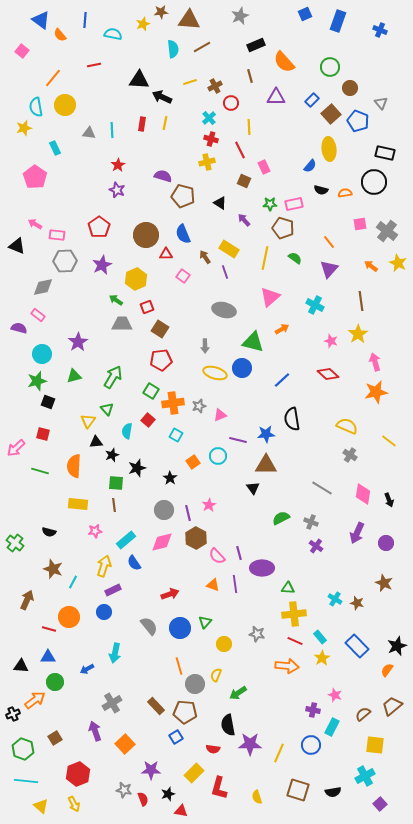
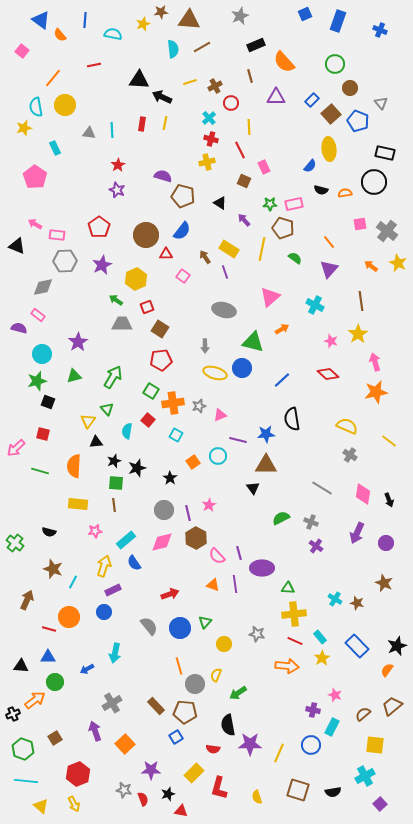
green circle at (330, 67): moved 5 px right, 3 px up
blue semicircle at (183, 234): moved 1 px left, 3 px up; rotated 120 degrees counterclockwise
yellow line at (265, 258): moved 3 px left, 9 px up
black star at (112, 455): moved 2 px right, 6 px down
